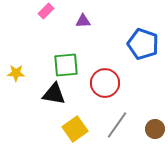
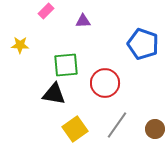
yellow star: moved 4 px right, 28 px up
